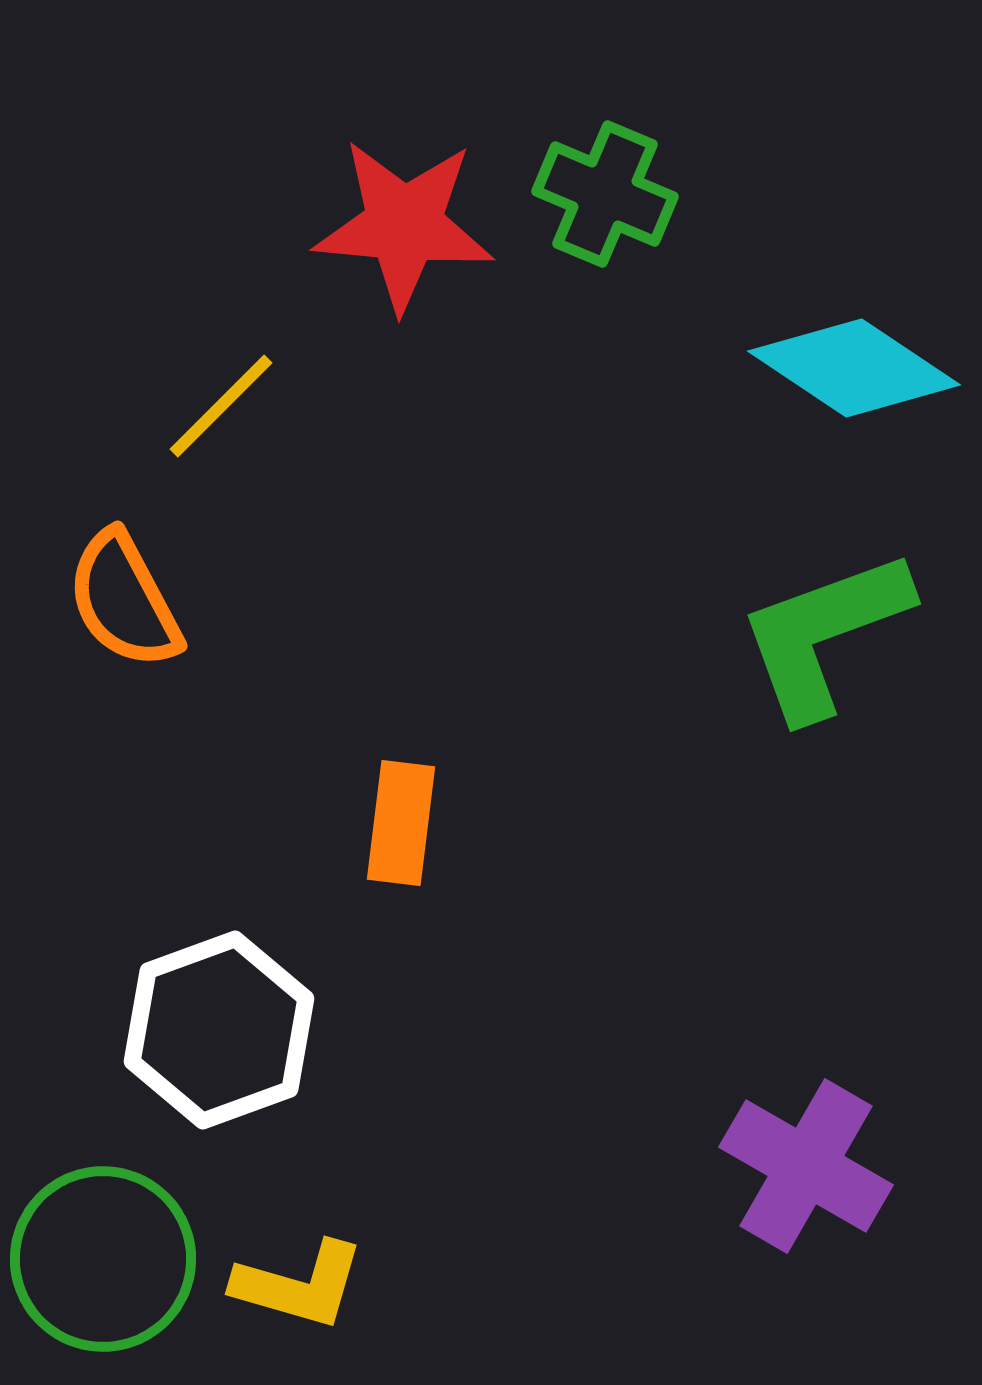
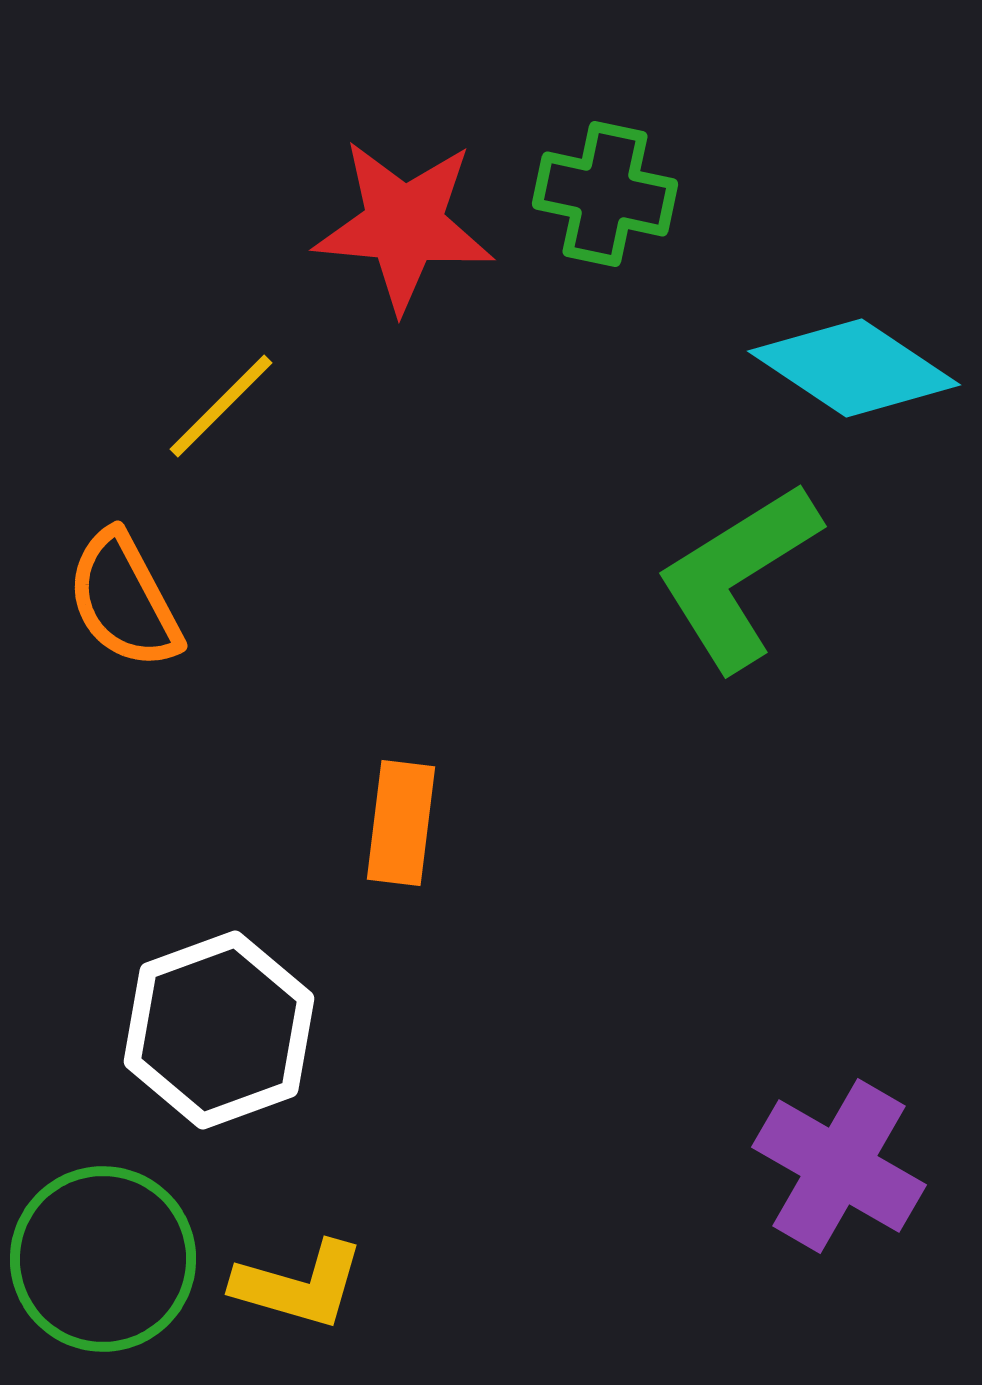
green cross: rotated 11 degrees counterclockwise
green L-shape: moved 86 px left, 58 px up; rotated 12 degrees counterclockwise
purple cross: moved 33 px right
